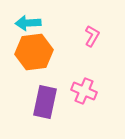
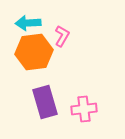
pink L-shape: moved 30 px left
pink cross: moved 18 px down; rotated 30 degrees counterclockwise
purple rectangle: rotated 28 degrees counterclockwise
